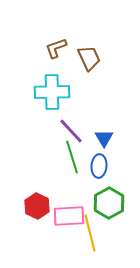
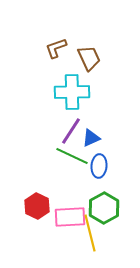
cyan cross: moved 20 px right
purple line: rotated 76 degrees clockwise
blue triangle: moved 13 px left; rotated 36 degrees clockwise
green line: moved 1 px up; rotated 48 degrees counterclockwise
green hexagon: moved 5 px left, 5 px down
pink rectangle: moved 1 px right, 1 px down
